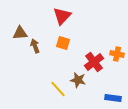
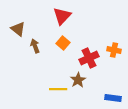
brown triangle: moved 2 px left, 4 px up; rotated 42 degrees clockwise
orange square: rotated 24 degrees clockwise
orange cross: moved 3 px left, 4 px up
red cross: moved 5 px left, 4 px up; rotated 12 degrees clockwise
brown star: rotated 28 degrees clockwise
yellow line: rotated 48 degrees counterclockwise
